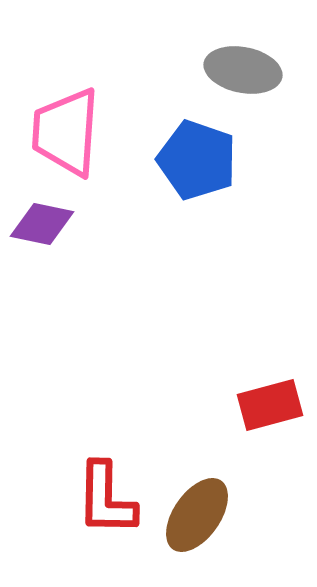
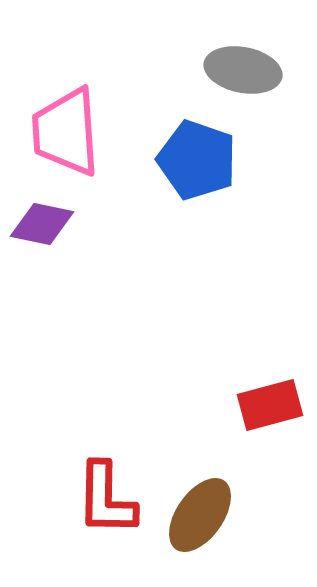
pink trapezoid: rotated 8 degrees counterclockwise
brown ellipse: moved 3 px right
